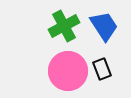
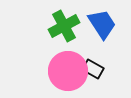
blue trapezoid: moved 2 px left, 2 px up
black rectangle: moved 9 px left; rotated 40 degrees counterclockwise
